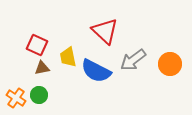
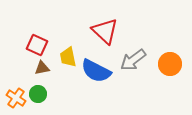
green circle: moved 1 px left, 1 px up
